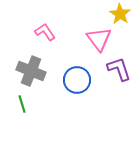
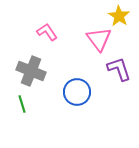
yellow star: moved 1 px left, 2 px down
pink L-shape: moved 2 px right
blue circle: moved 12 px down
